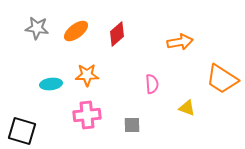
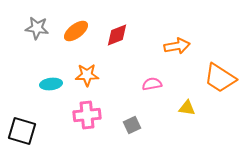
red diamond: moved 1 px down; rotated 20 degrees clockwise
orange arrow: moved 3 px left, 4 px down
orange trapezoid: moved 2 px left, 1 px up
pink semicircle: rotated 96 degrees counterclockwise
yellow triangle: rotated 12 degrees counterclockwise
gray square: rotated 24 degrees counterclockwise
